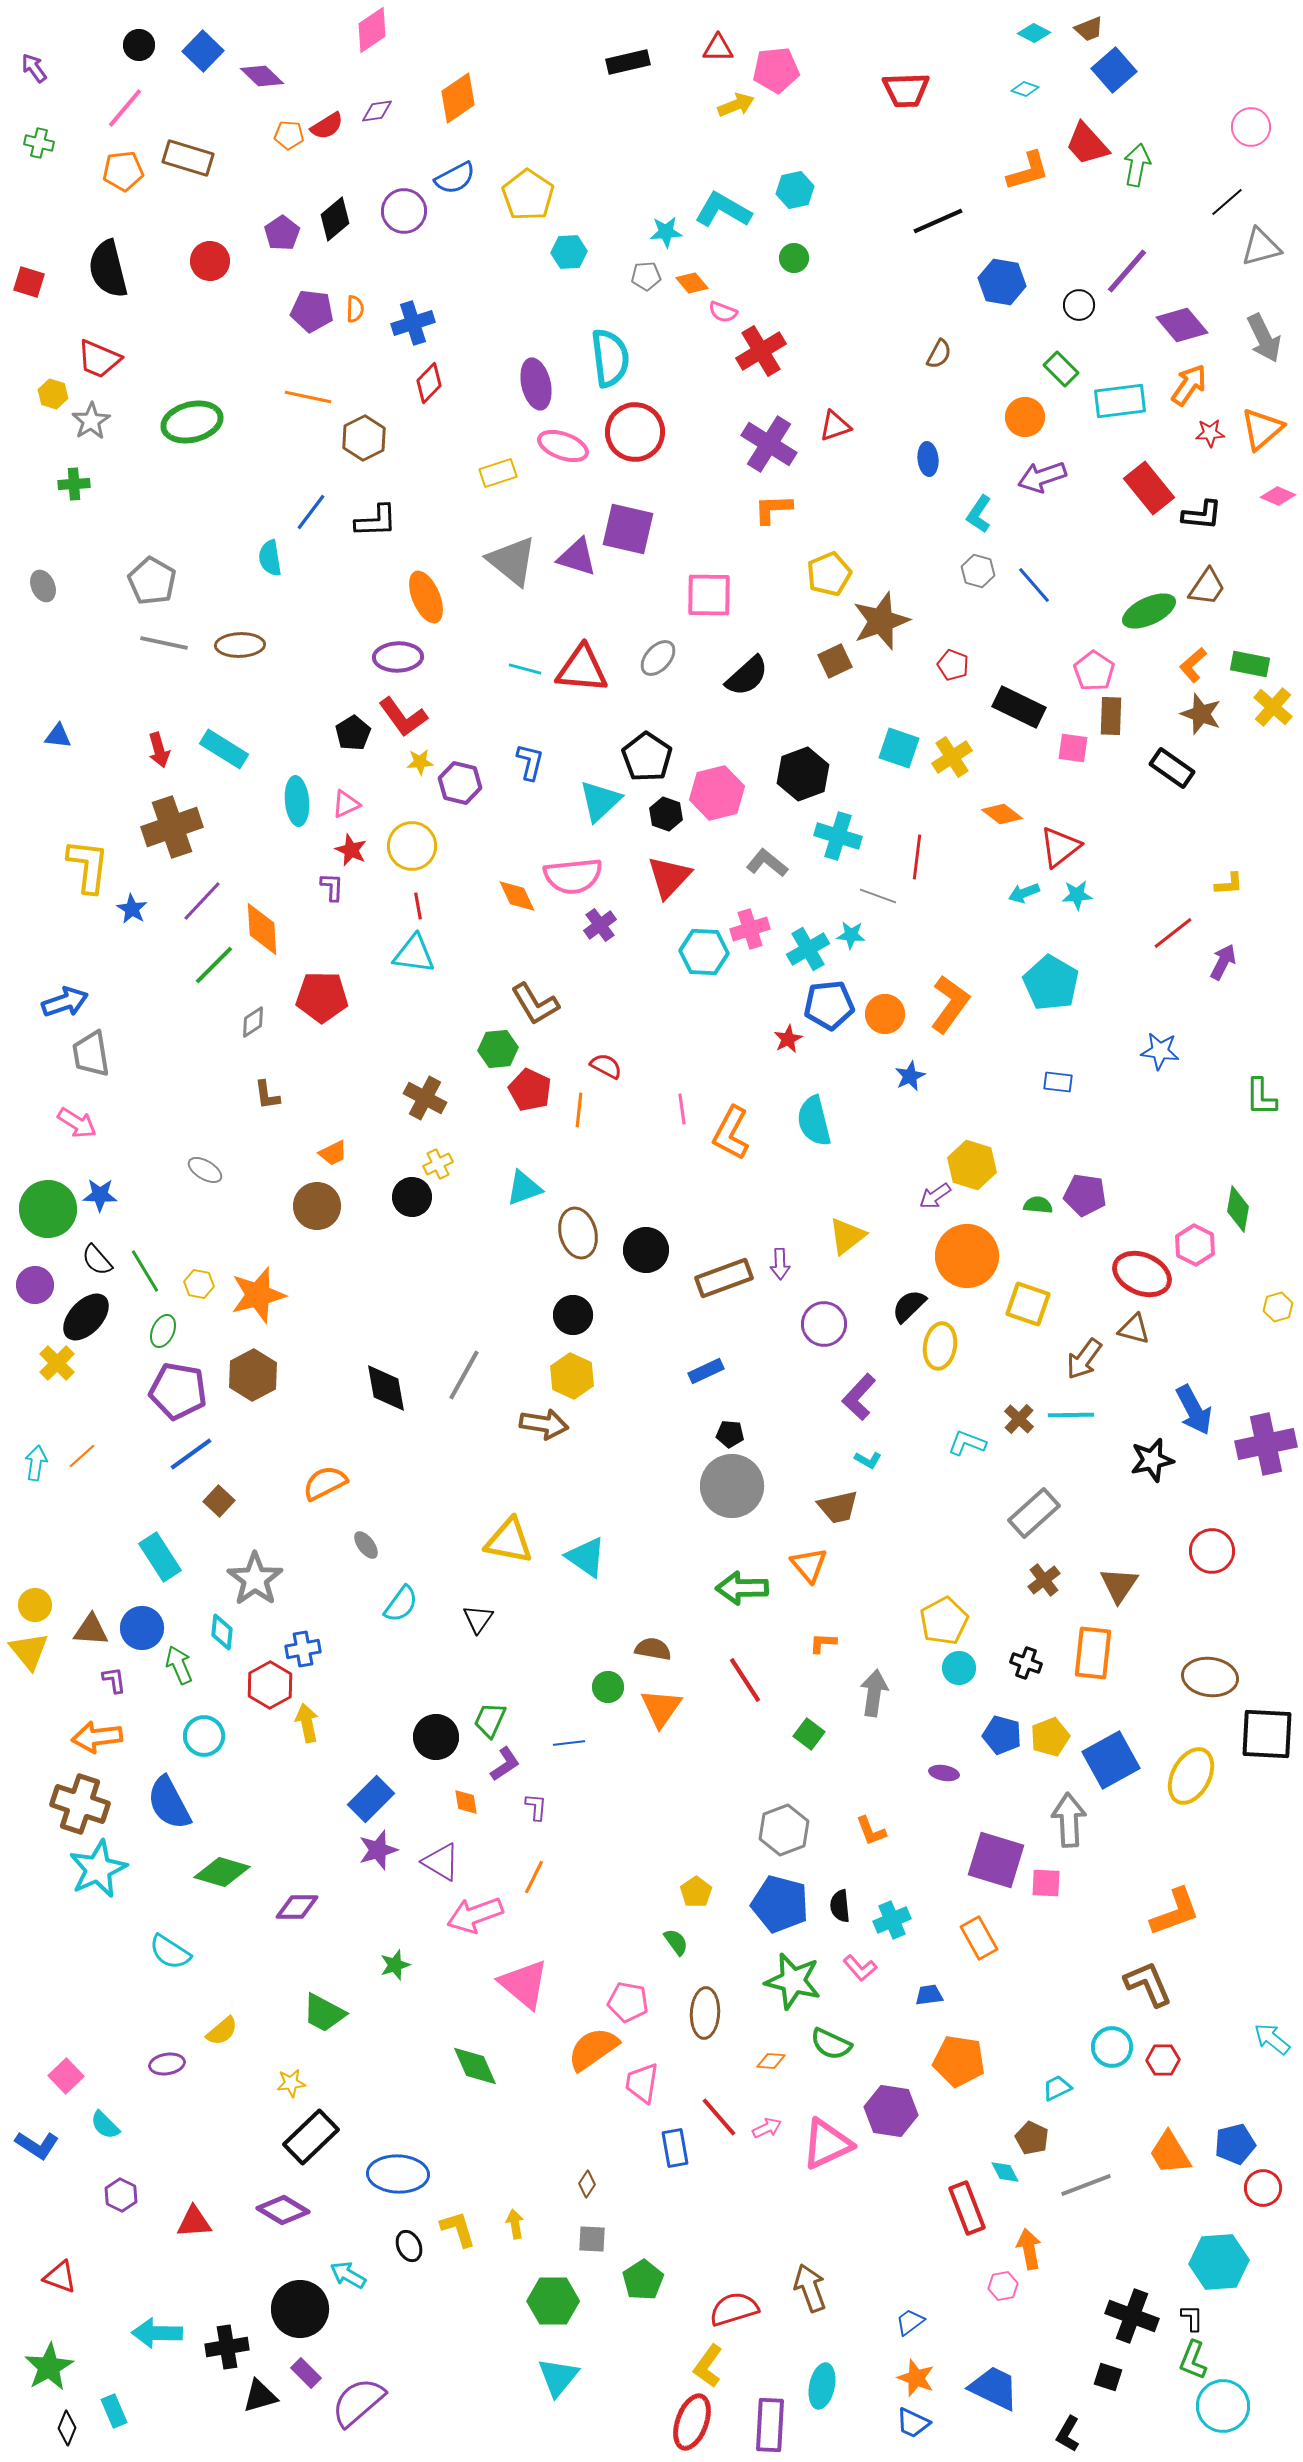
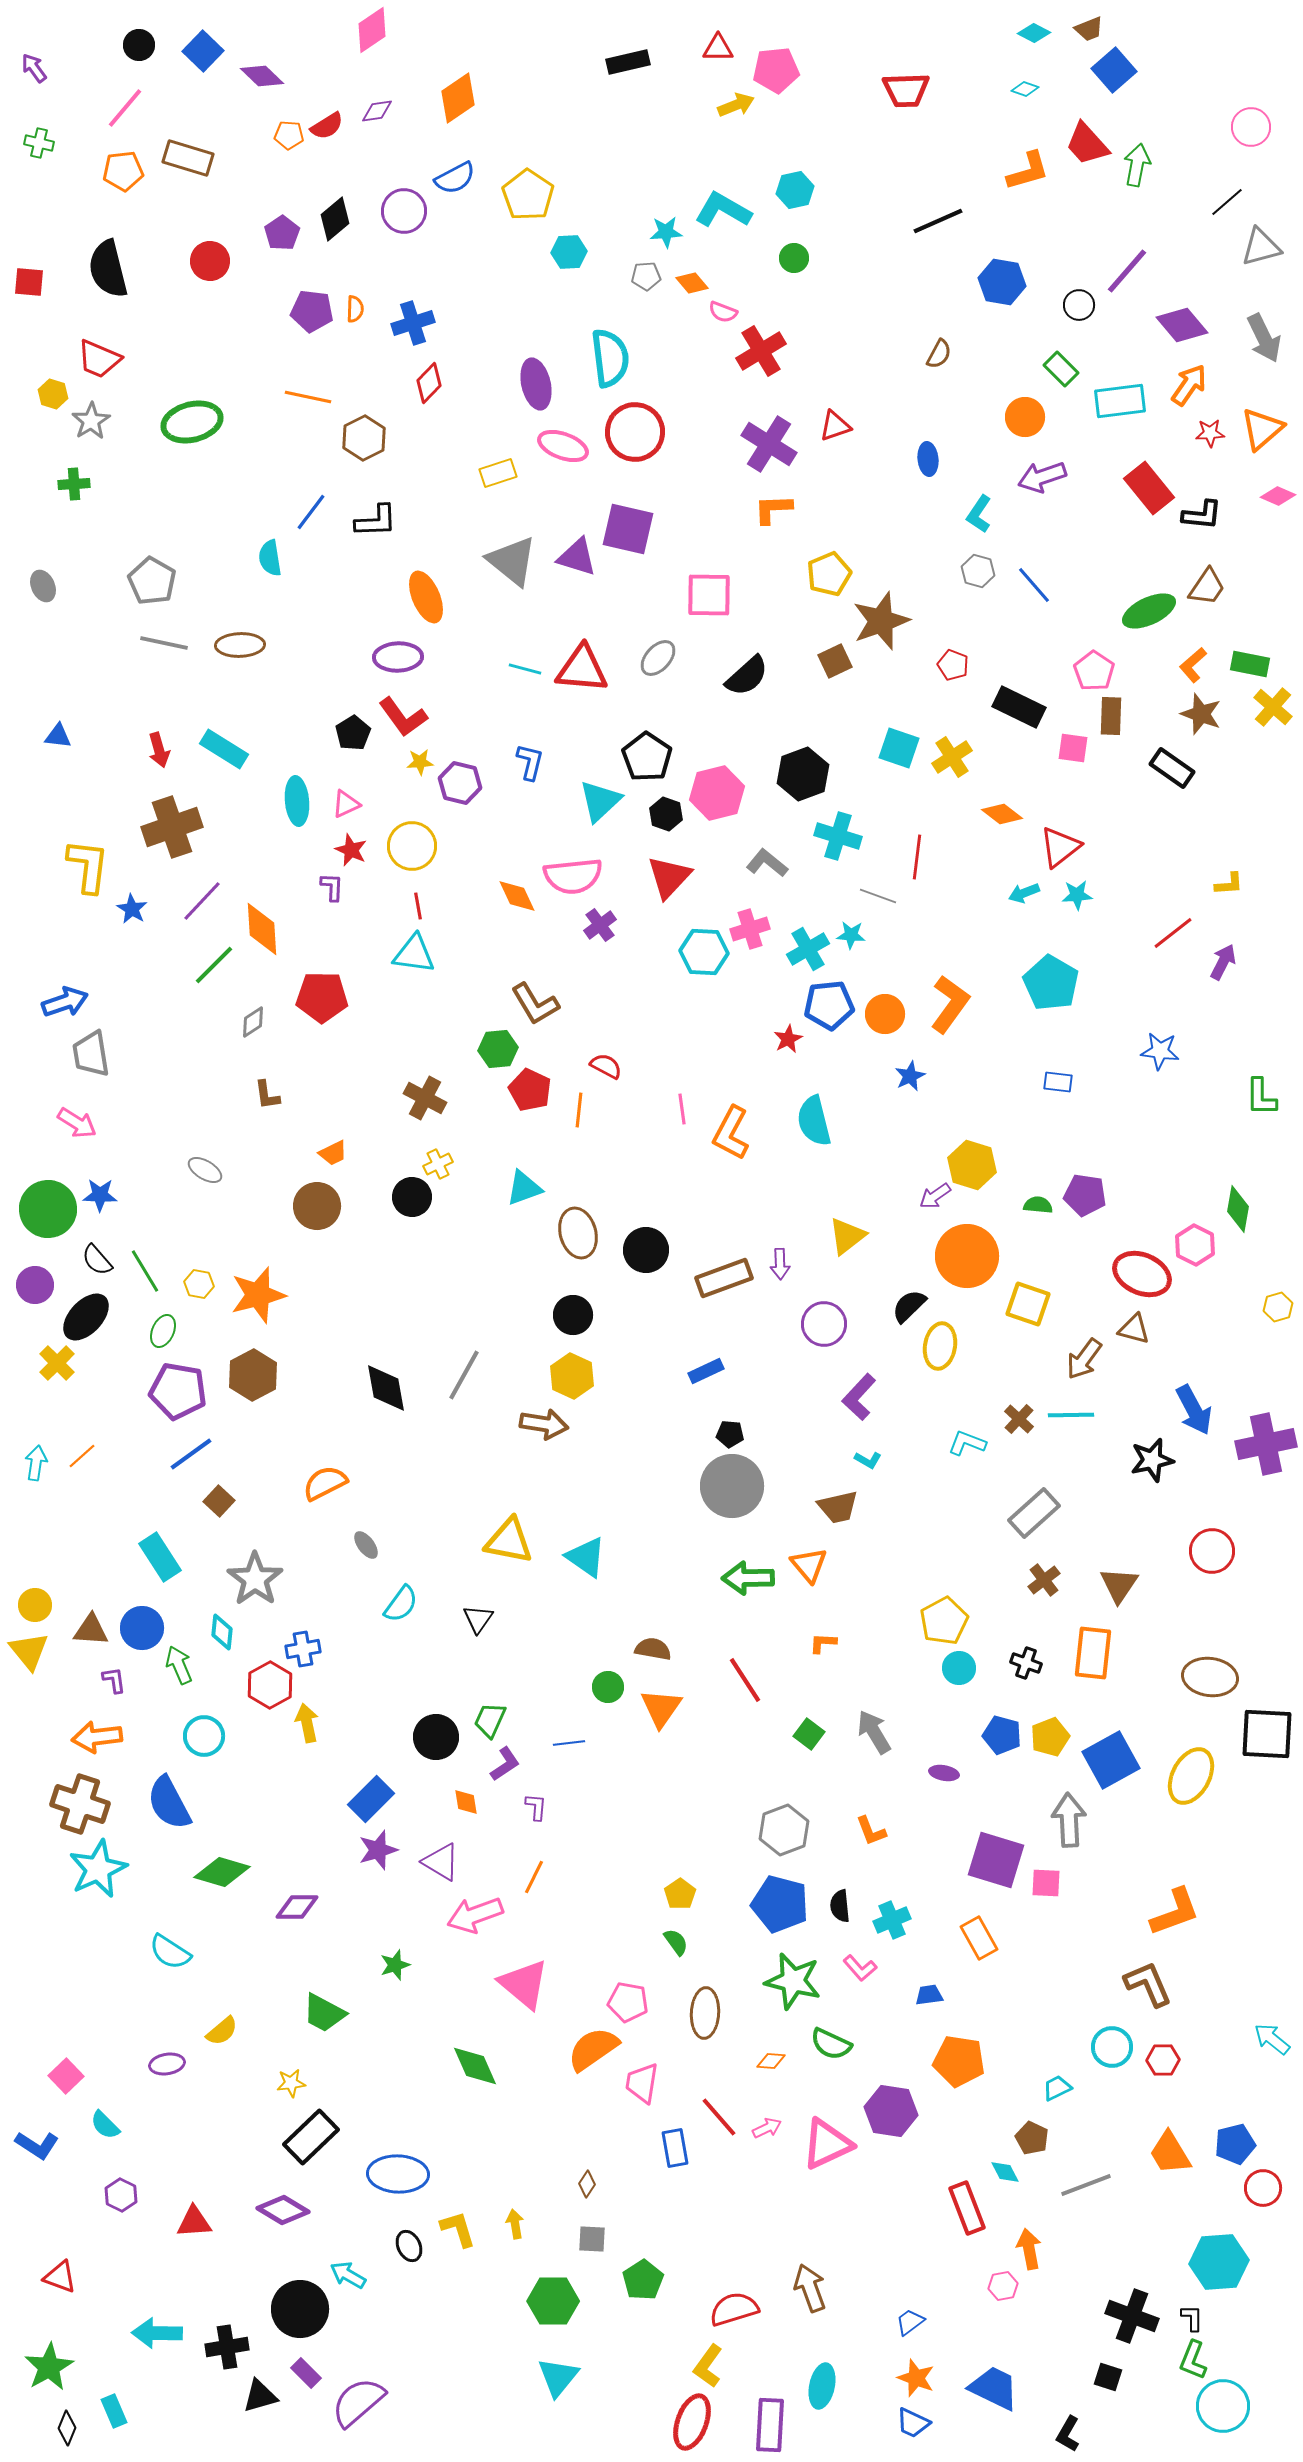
red square at (29, 282): rotated 12 degrees counterclockwise
green arrow at (742, 1588): moved 6 px right, 10 px up
gray arrow at (874, 1693): moved 39 px down; rotated 39 degrees counterclockwise
yellow pentagon at (696, 1892): moved 16 px left, 2 px down
